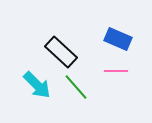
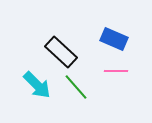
blue rectangle: moved 4 px left
